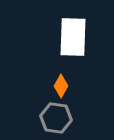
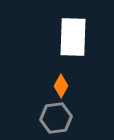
gray hexagon: rotated 16 degrees counterclockwise
